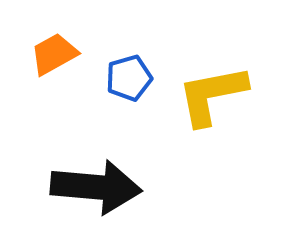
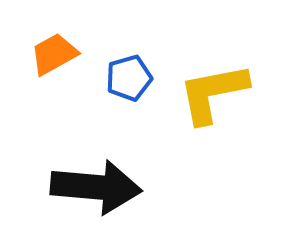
yellow L-shape: moved 1 px right, 2 px up
